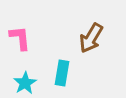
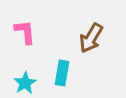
pink L-shape: moved 5 px right, 6 px up
